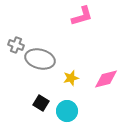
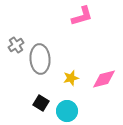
gray cross: rotated 35 degrees clockwise
gray ellipse: rotated 72 degrees clockwise
pink diamond: moved 2 px left
